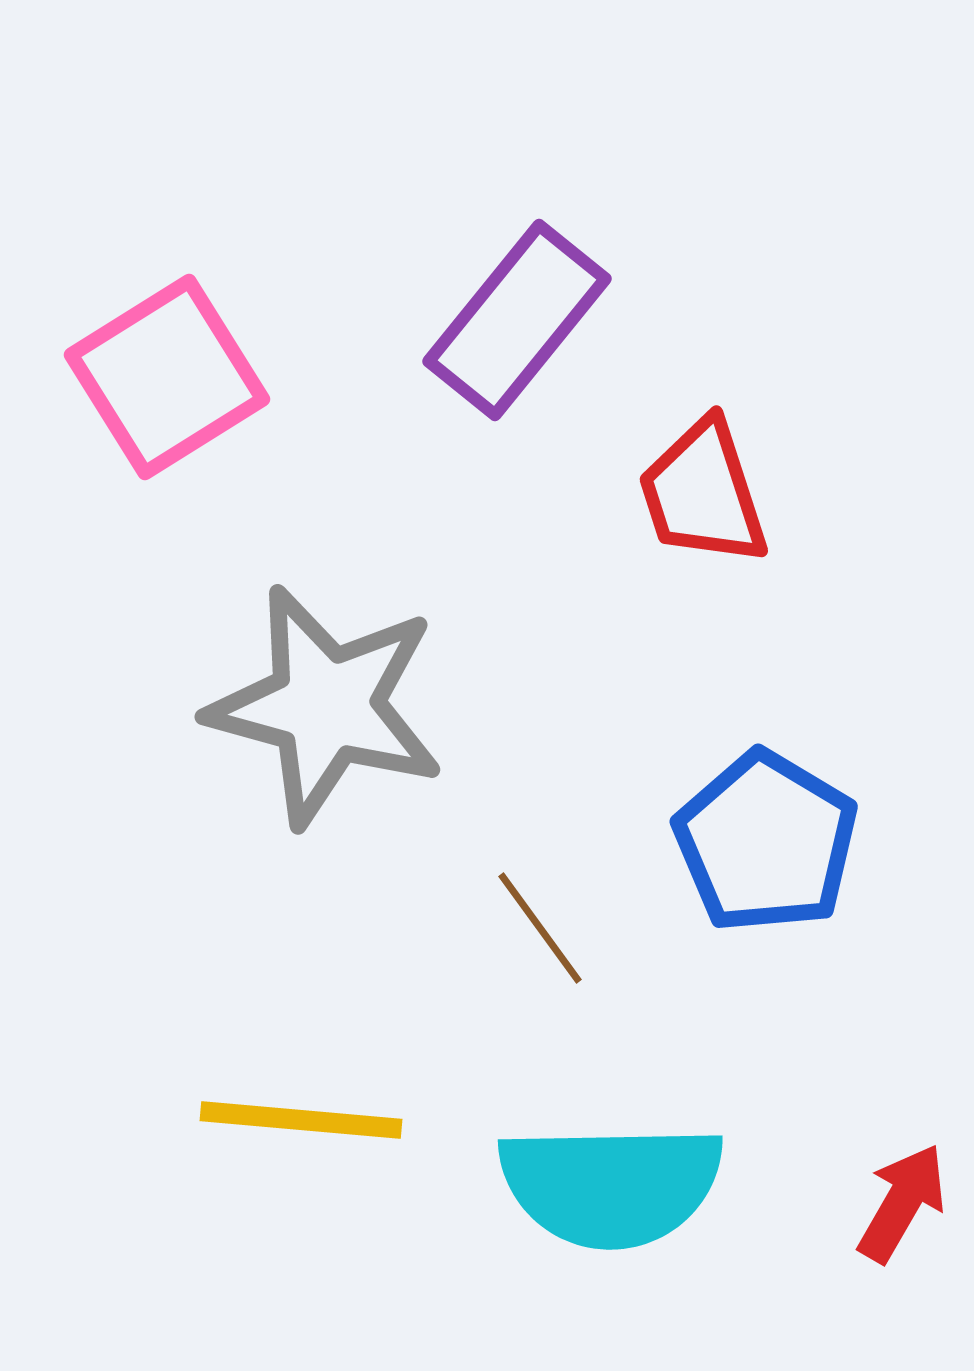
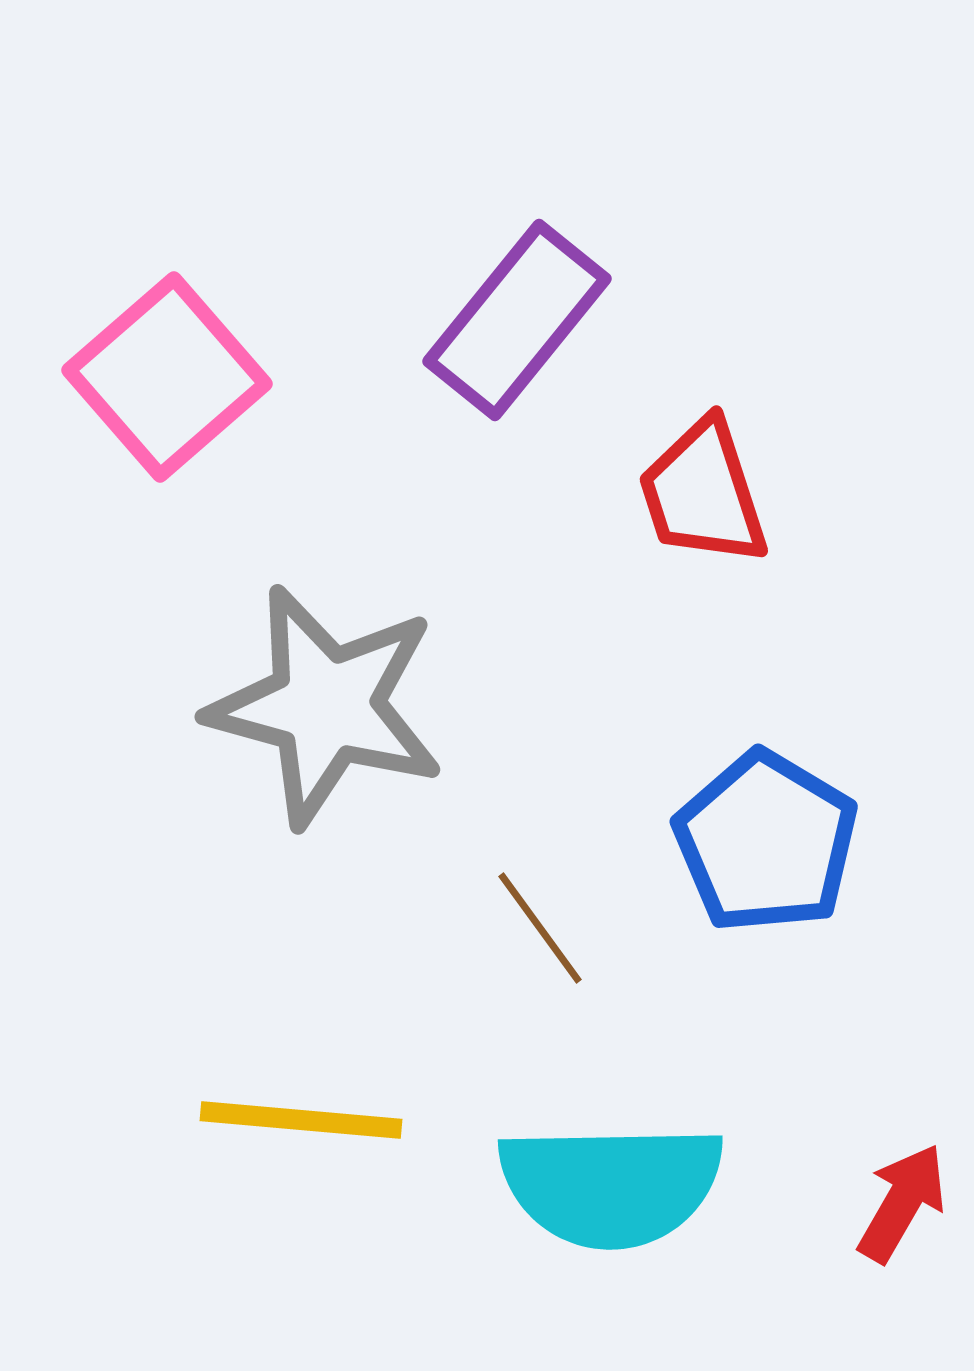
pink square: rotated 9 degrees counterclockwise
